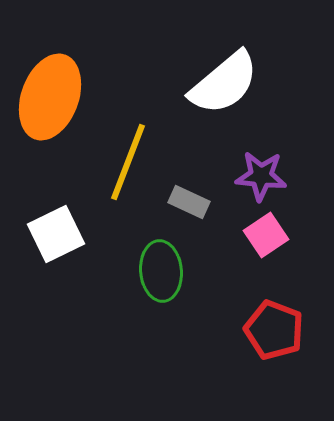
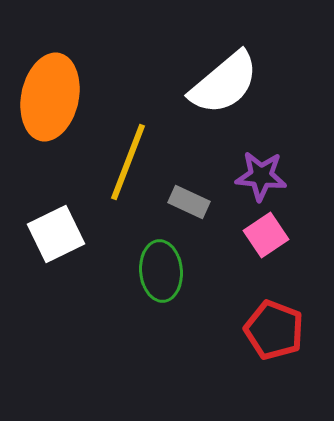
orange ellipse: rotated 8 degrees counterclockwise
